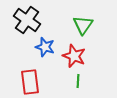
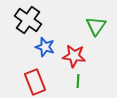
black cross: moved 1 px right
green triangle: moved 13 px right, 1 px down
red star: rotated 15 degrees counterclockwise
red rectangle: moved 5 px right; rotated 15 degrees counterclockwise
